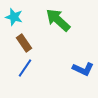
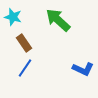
cyan star: moved 1 px left
